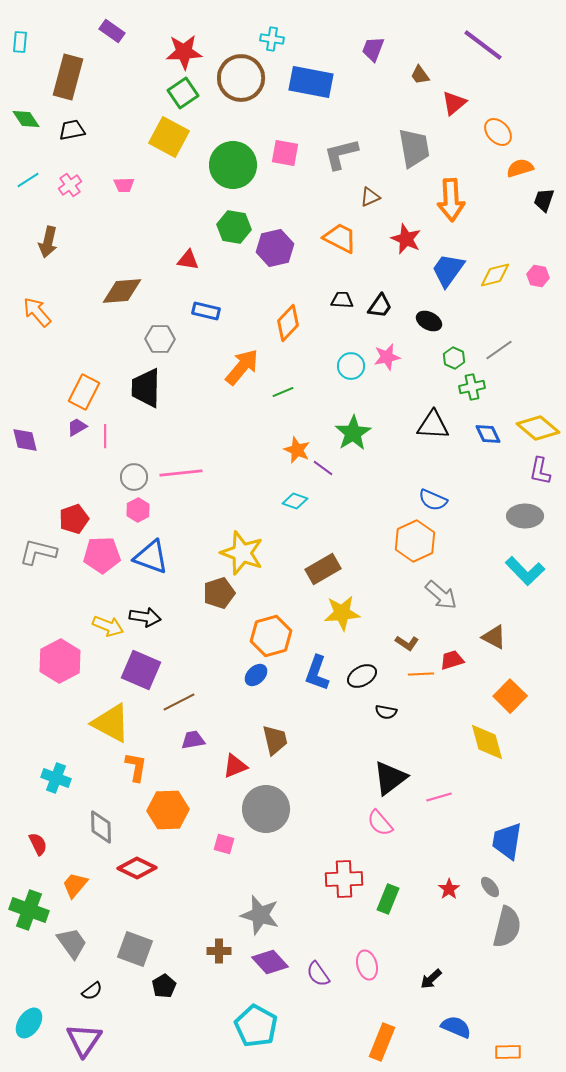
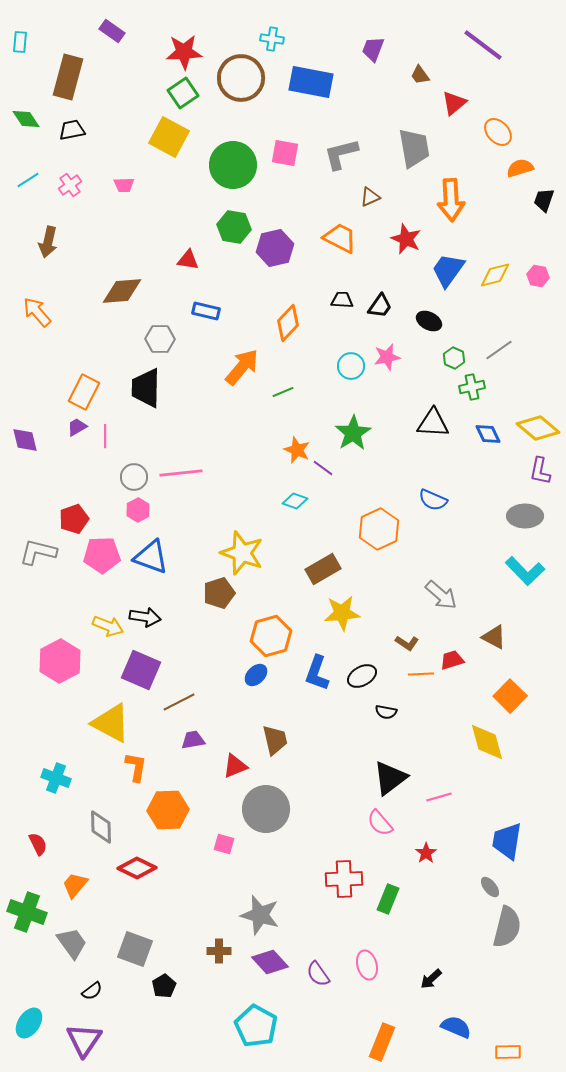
black triangle at (433, 425): moved 2 px up
orange hexagon at (415, 541): moved 36 px left, 12 px up
red star at (449, 889): moved 23 px left, 36 px up
green cross at (29, 910): moved 2 px left, 2 px down
